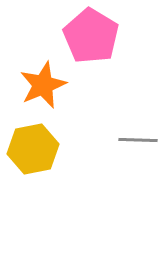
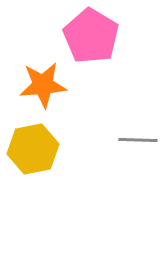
orange star: rotated 18 degrees clockwise
